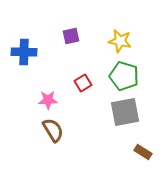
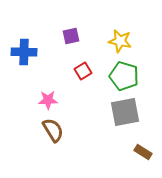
red square: moved 12 px up
